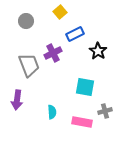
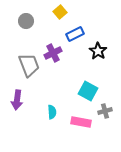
cyan square: moved 3 px right, 4 px down; rotated 18 degrees clockwise
pink rectangle: moved 1 px left
